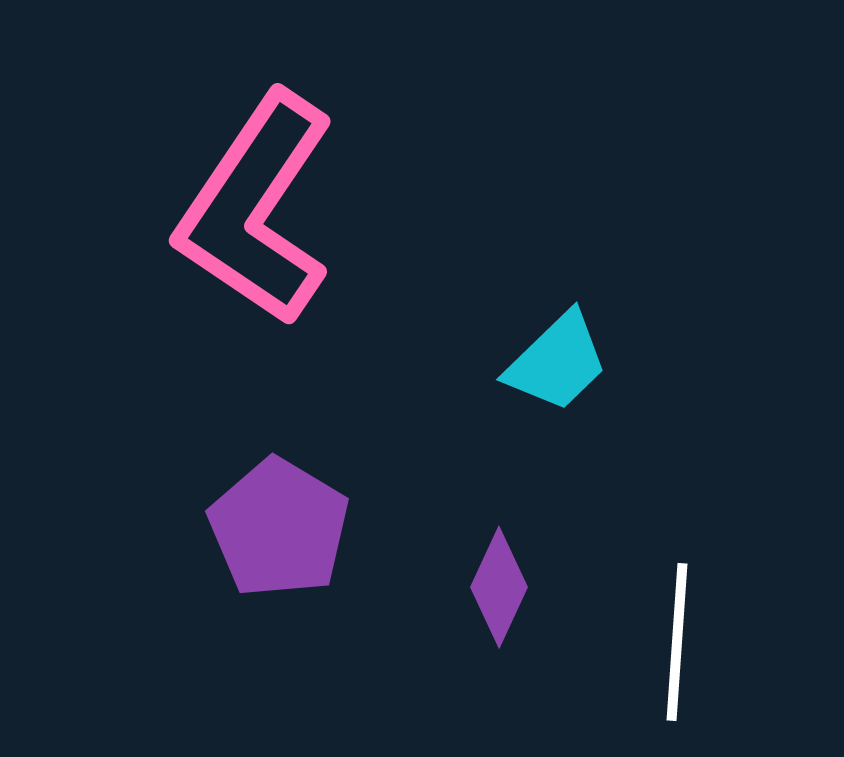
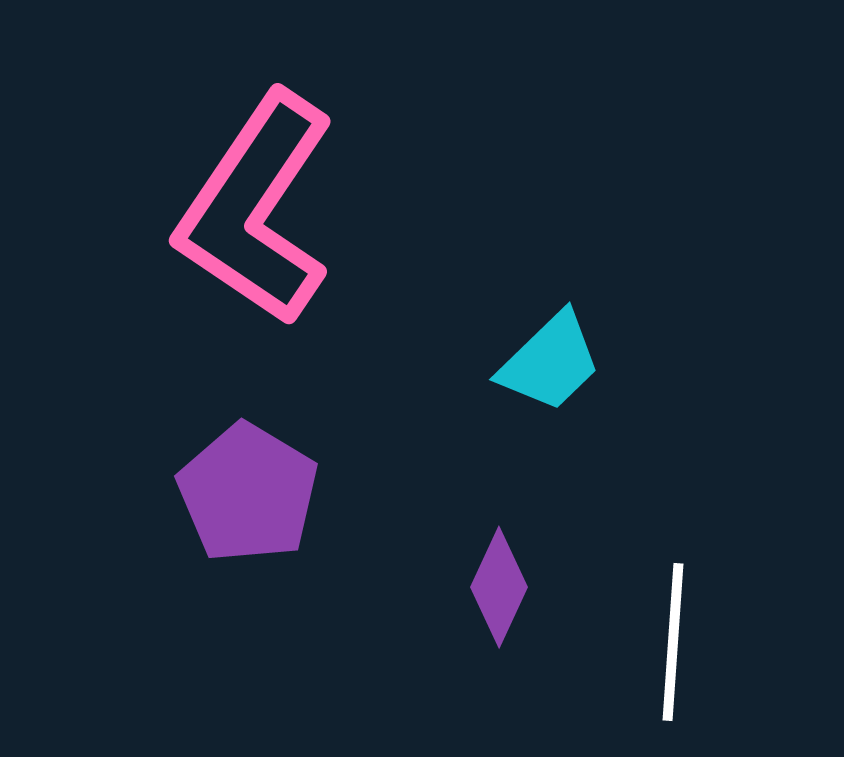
cyan trapezoid: moved 7 px left
purple pentagon: moved 31 px left, 35 px up
white line: moved 4 px left
